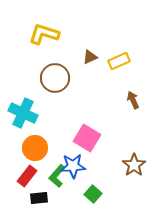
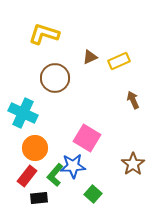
brown star: moved 1 px left, 1 px up
green L-shape: moved 2 px left, 1 px up
